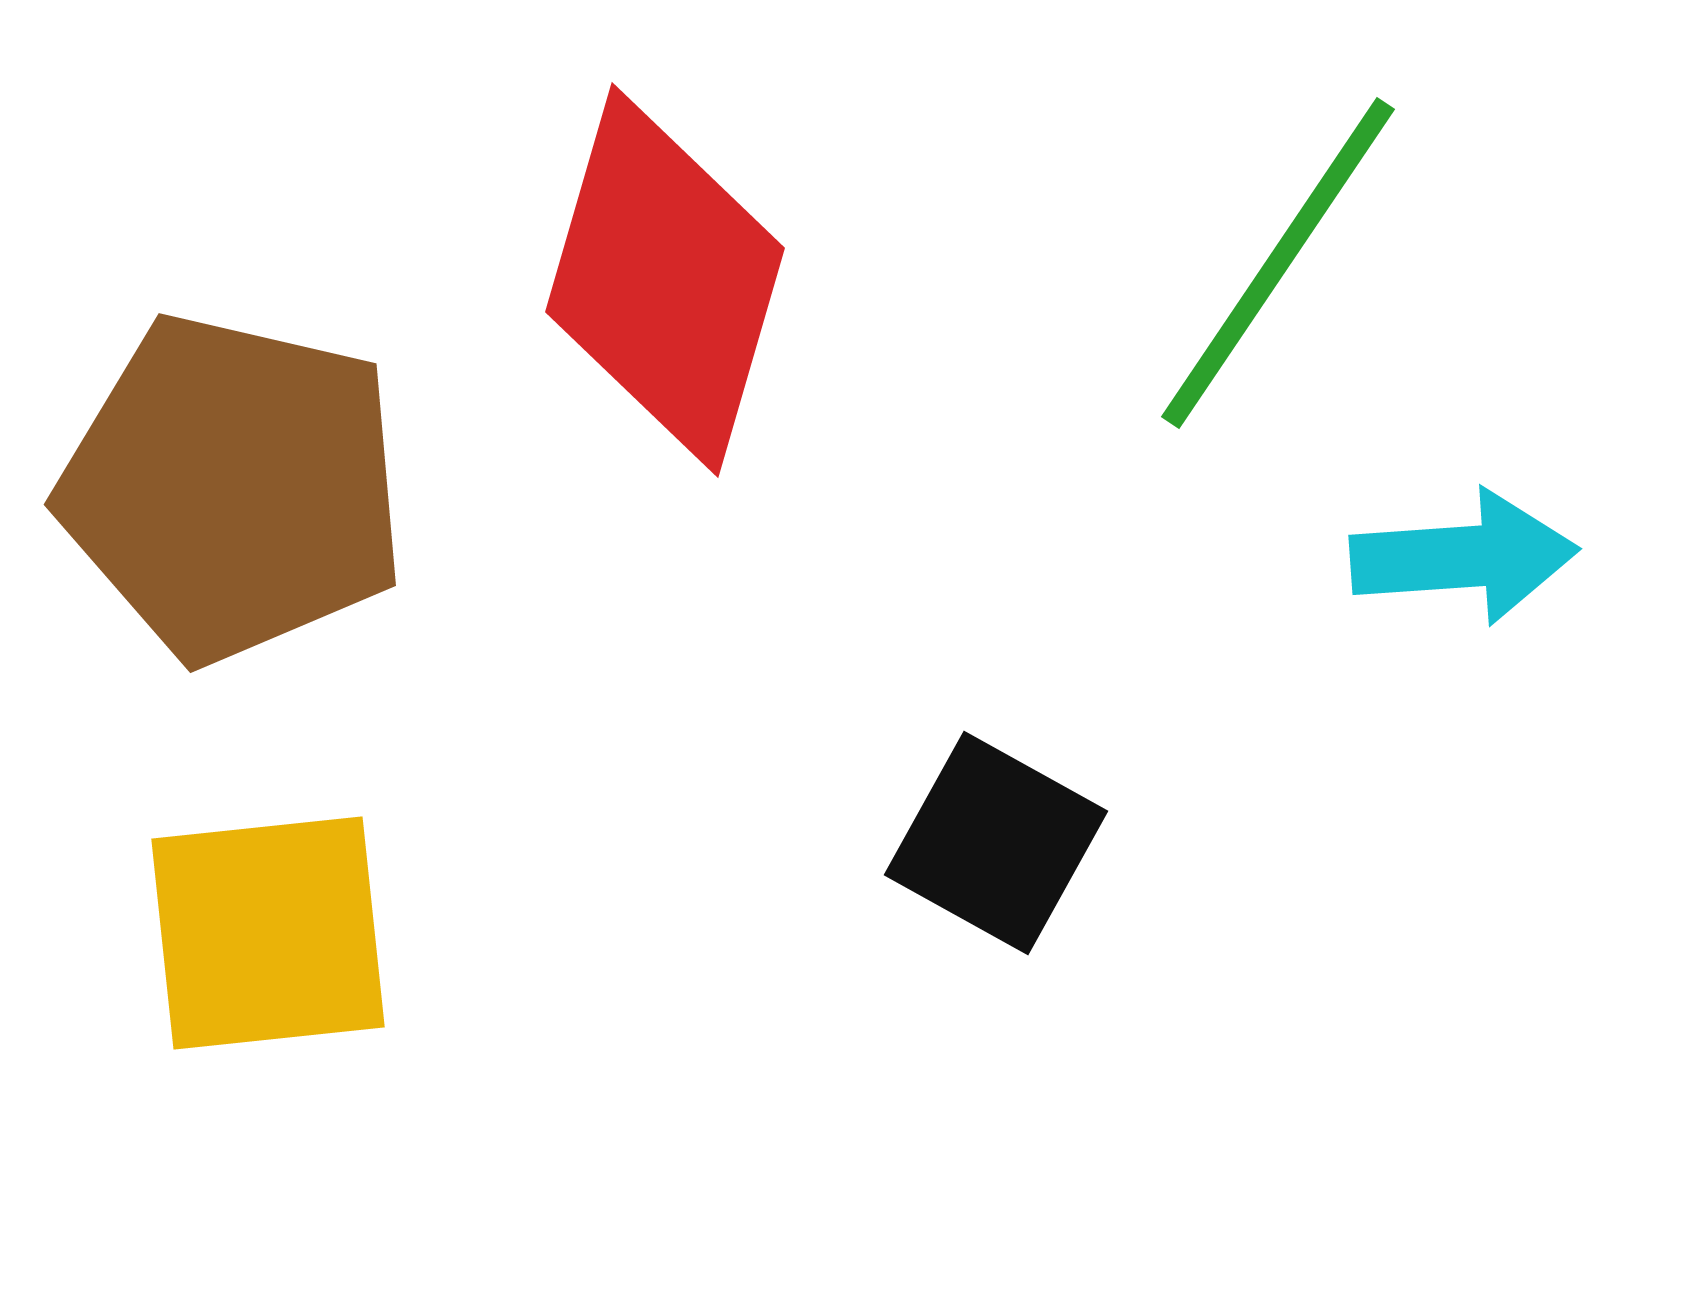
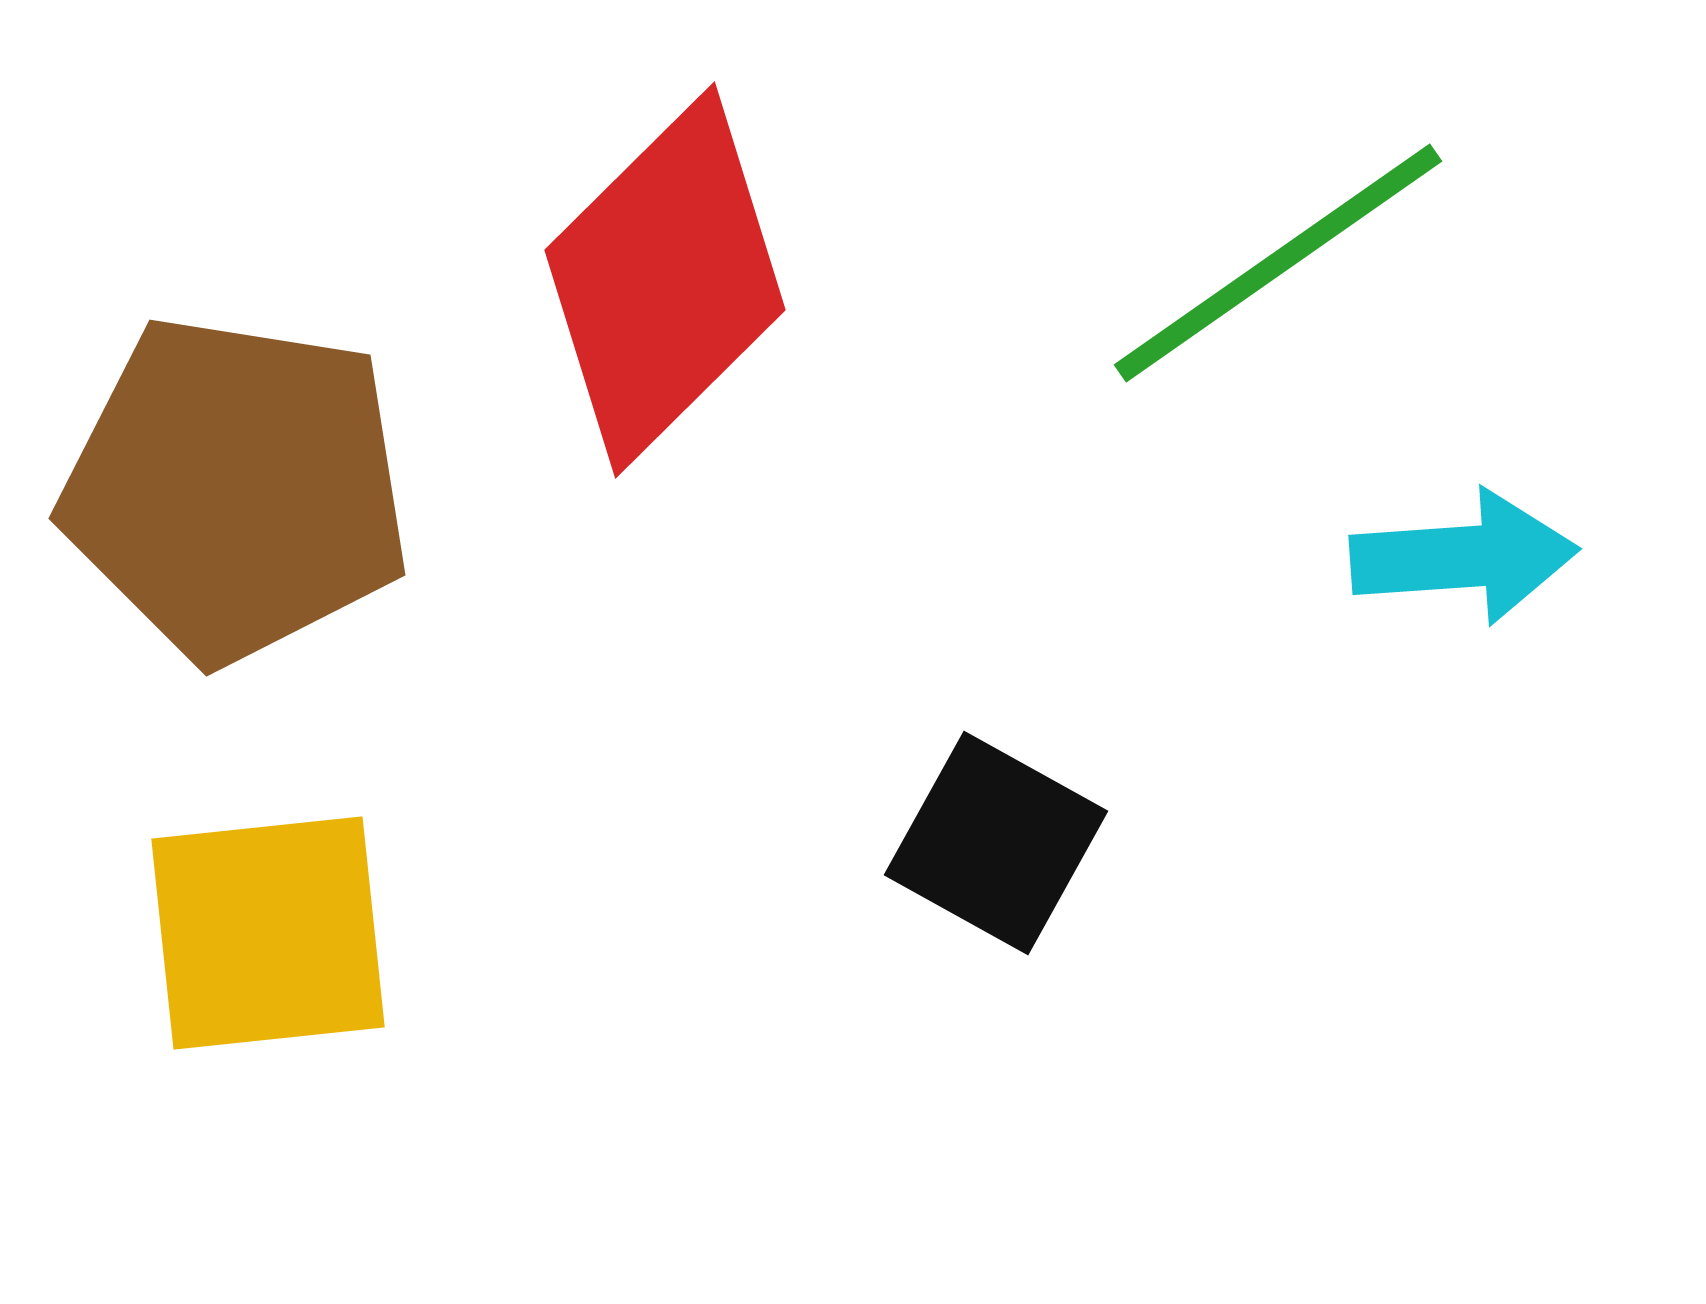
green line: rotated 21 degrees clockwise
red diamond: rotated 29 degrees clockwise
brown pentagon: moved 3 px right, 1 px down; rotated 4 degrees counterclockwise
